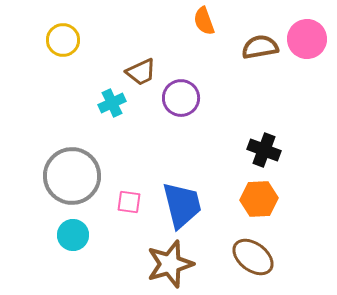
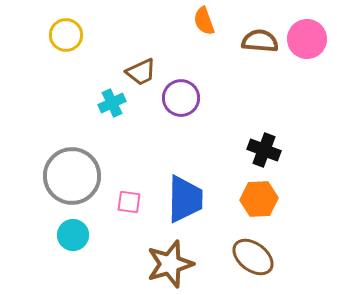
yellow circle: moved 3 px right, 5 px up
brown semicircle: moved 6 px up; rotated 15 degrees clockwise
blue trapezoid: moved 3 px right, 6 px up; rotated 15 degrees clockwise
